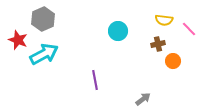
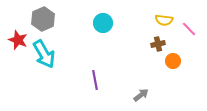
cyan circle: moved 15 px left, 8 px up
cyan arrow: rotated 88 degrees clockwise
gray arrow: moved 2 px left, 4 px up
